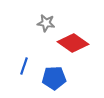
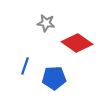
red diamond: moved 4 px right
blue line: moved 1 px right
